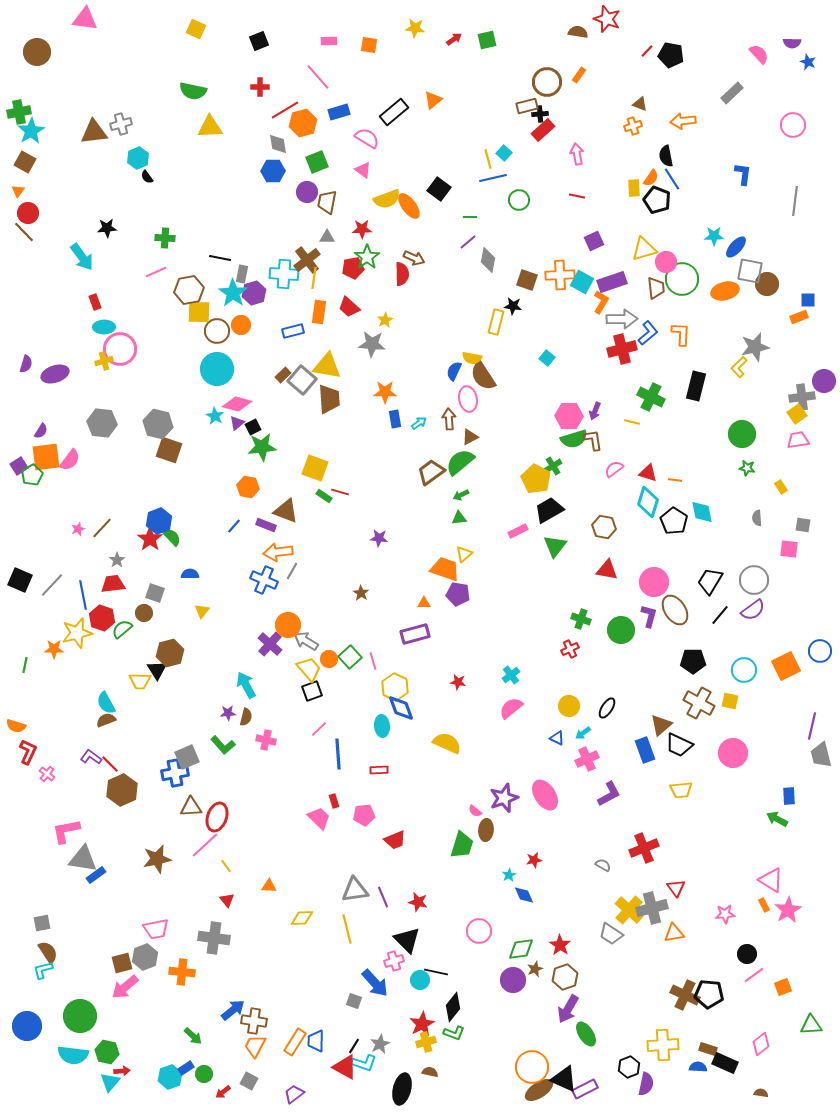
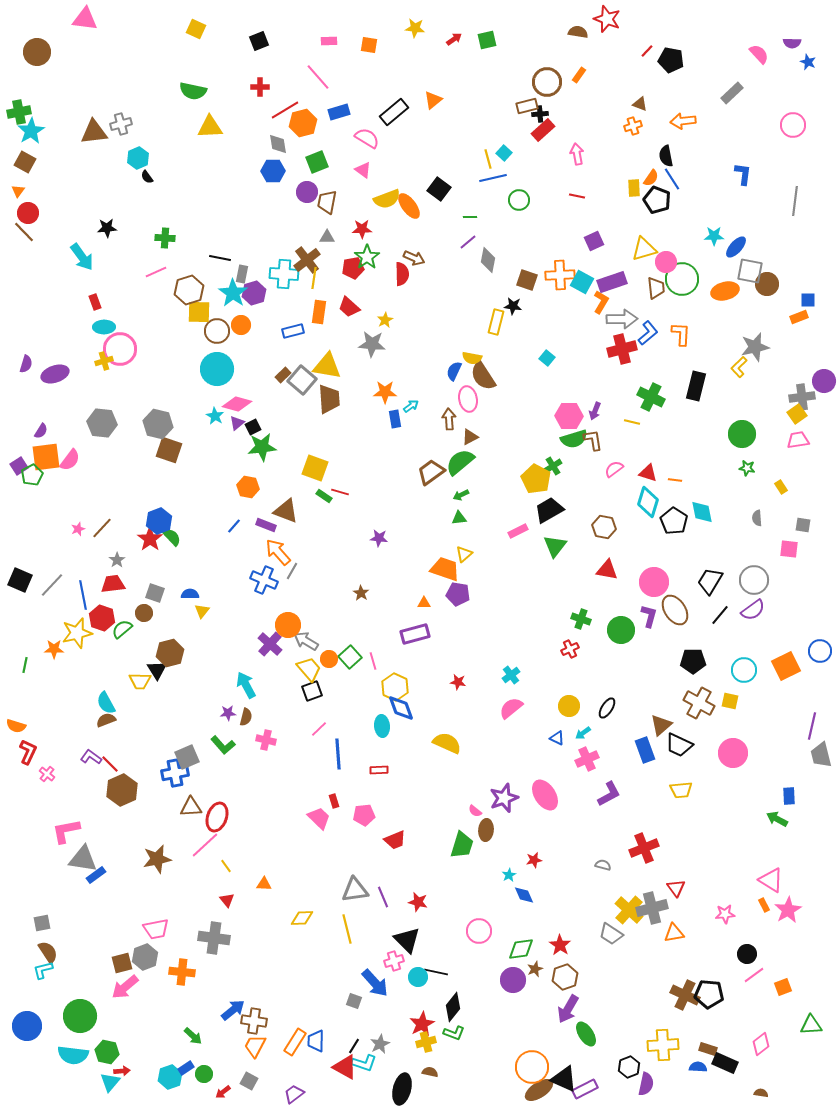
black pentagon at (671, 55): moved 5 px down
brown hexagon at (189, 290): rotated 8 degrees counterclockwise
cyan arrow at (419, 423): moved 8 px left, 17 px up
orange arrow at (278, 552): rotated 56 degrees clockwise
blue semicircle at (190, 574): moved 20 px down
gray semicircle at (603, 865): rotated 14 degrees counterclockwise
orange triangle at (269, 886): moved 5 px left, 2 px up
cyan circle at (420, 980): moved 2 px left, 3 px up
